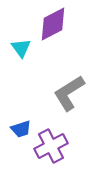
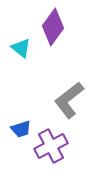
purple diamond: moved 3 px down; rotated 27 degrees counterclockwise
cyan triangle: rotated 15 degrees counterclockwise
gray L-shape: moved 7 px down; rotated 6 degrees counterclockwise
